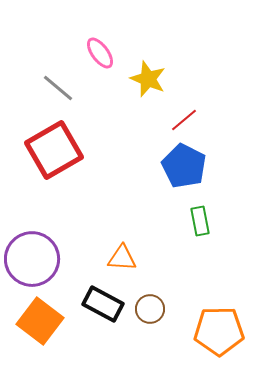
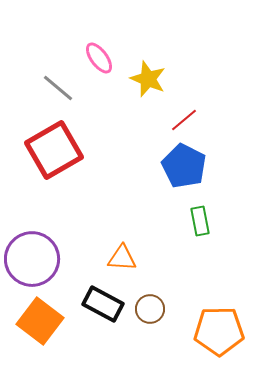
pink ellipse: moved 1 px left, 5 px down
